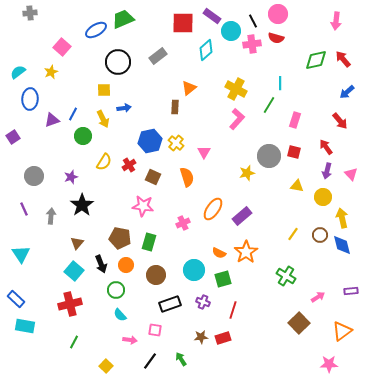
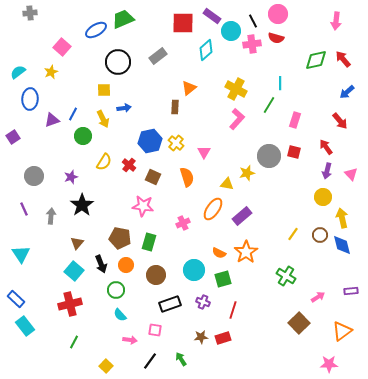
red cross at (129, 165): rotated 16 degrees counterclockwise
yellow triangle at (297, 186): moved 70 px left, 2 px up
cyan rectangle at (25, 326): rotated 42 degrees clockwise
